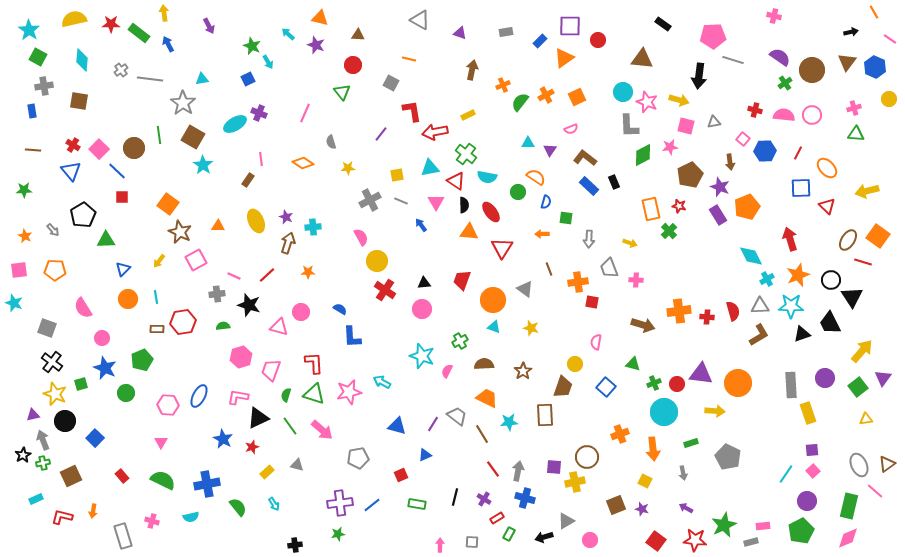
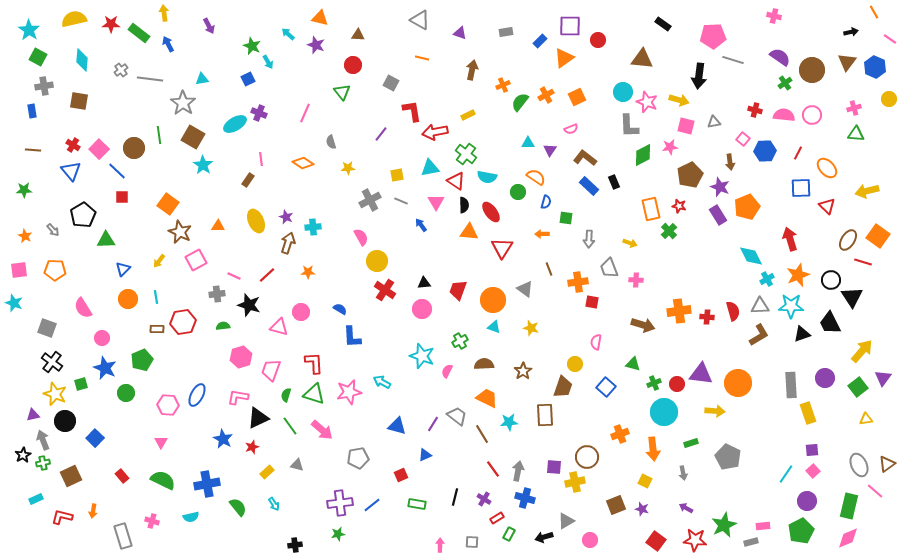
orange line at (409, 59): moved 13 px right, 1 px up
red trapezoid at (462, 280): moved 4 px left, 10 px down
blue ellipse at (199, 396): moved 2 px left, 1 px up
